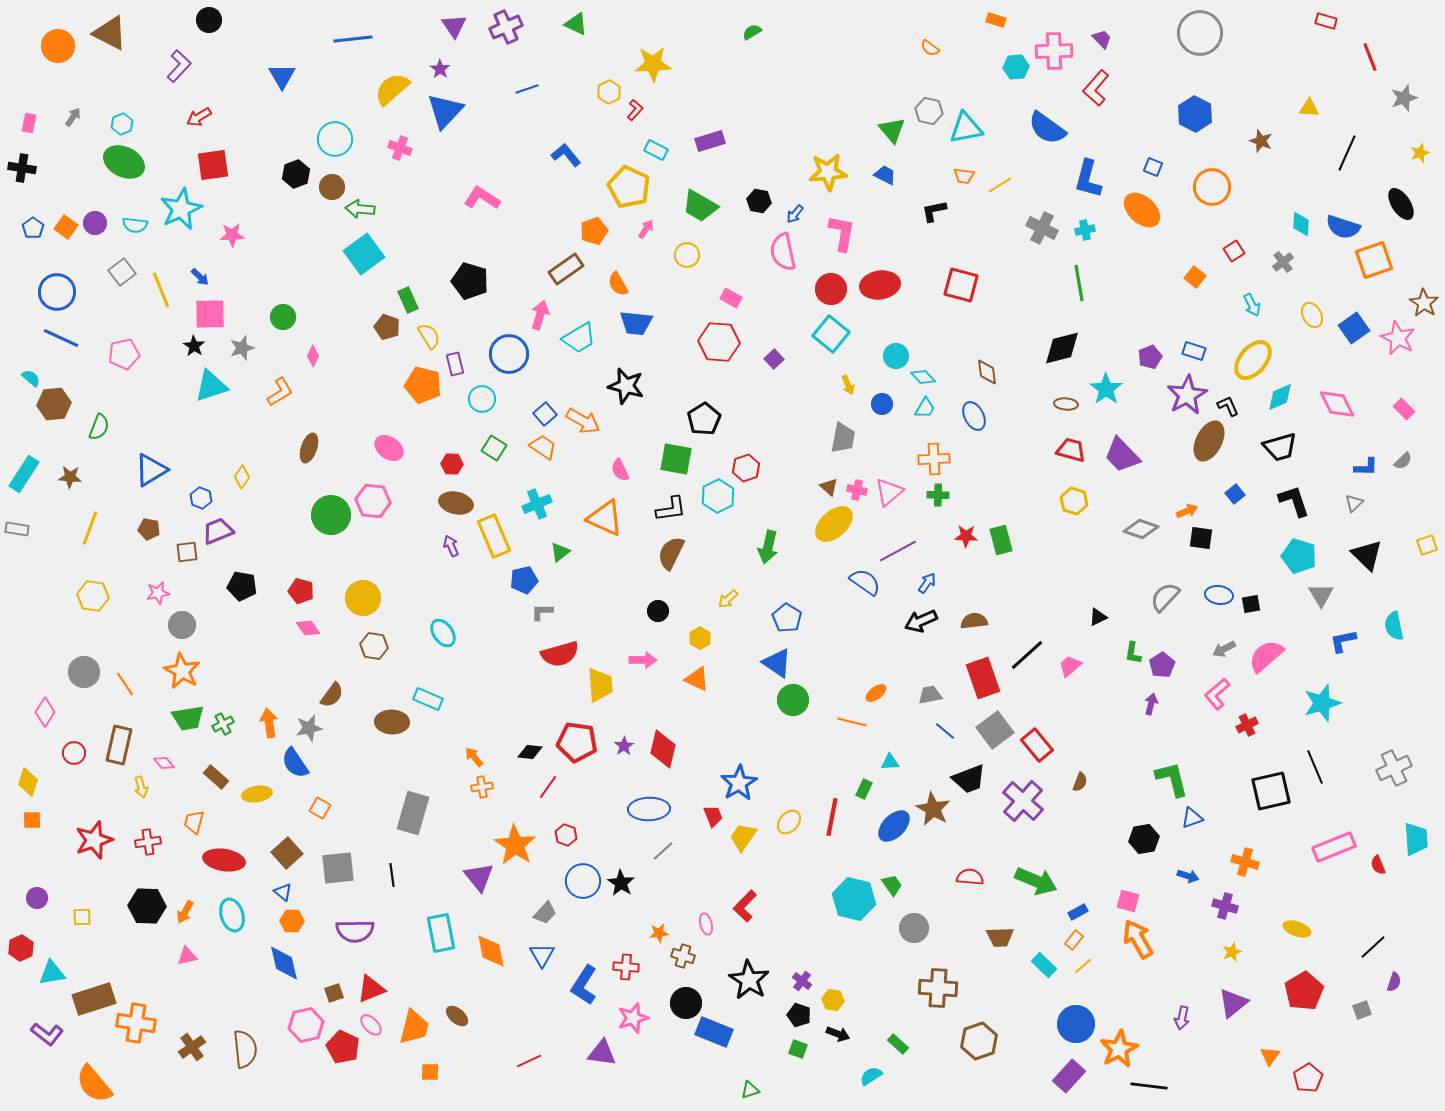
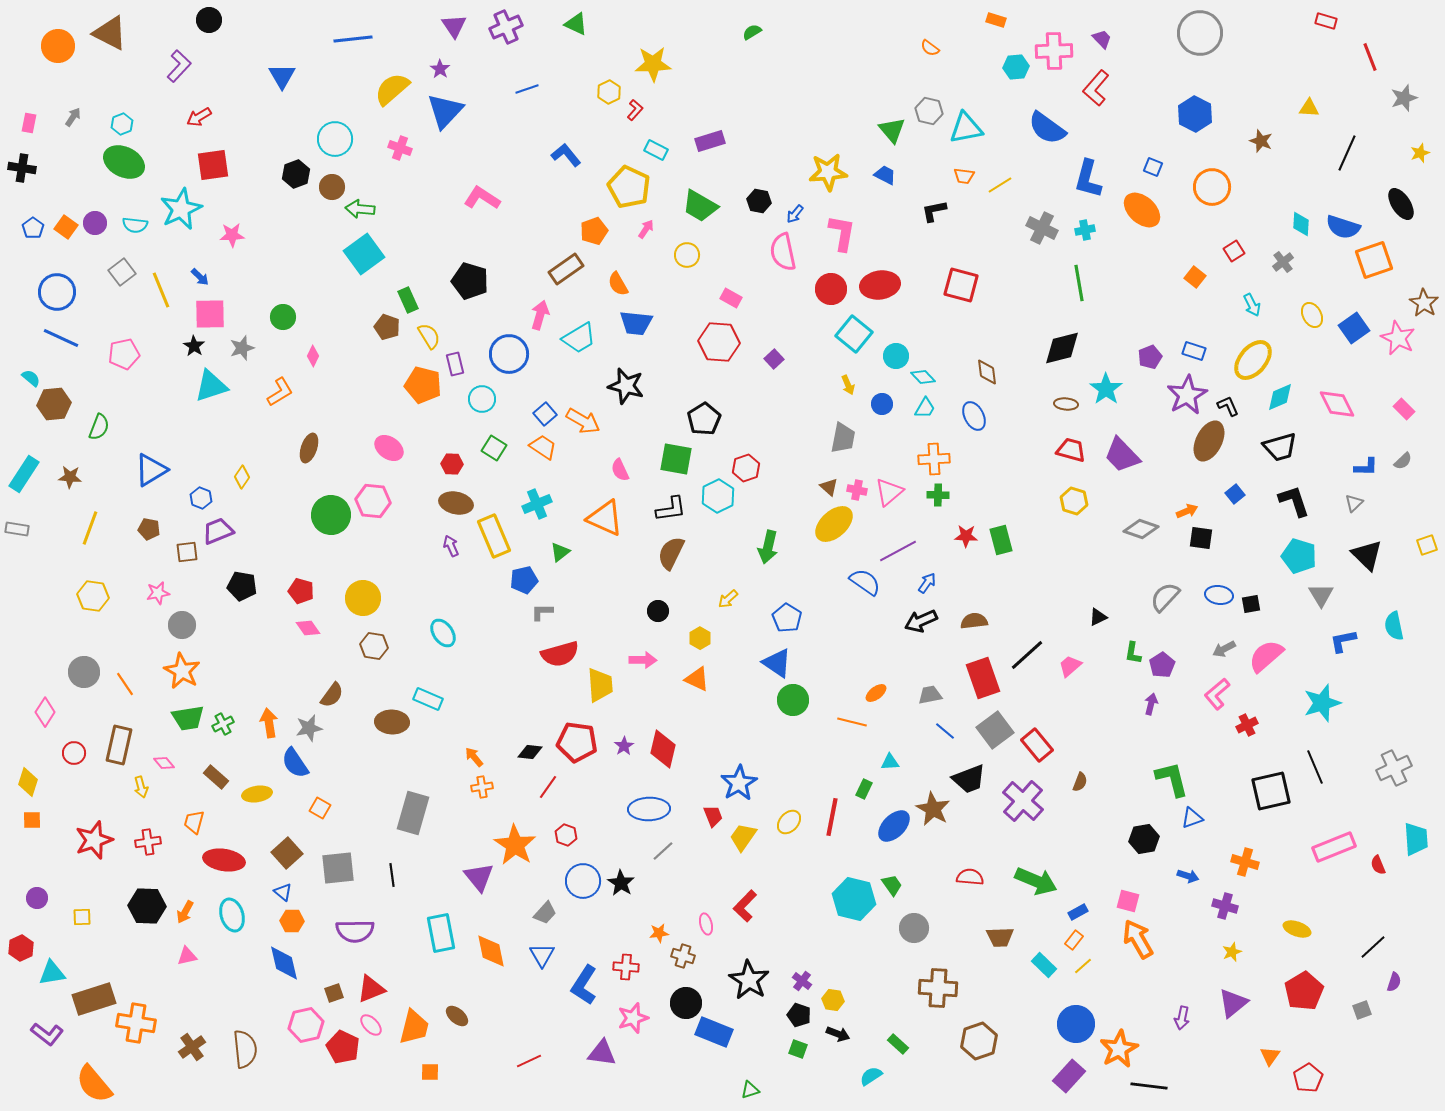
cyan square at (831, 334): moved 23 px right
